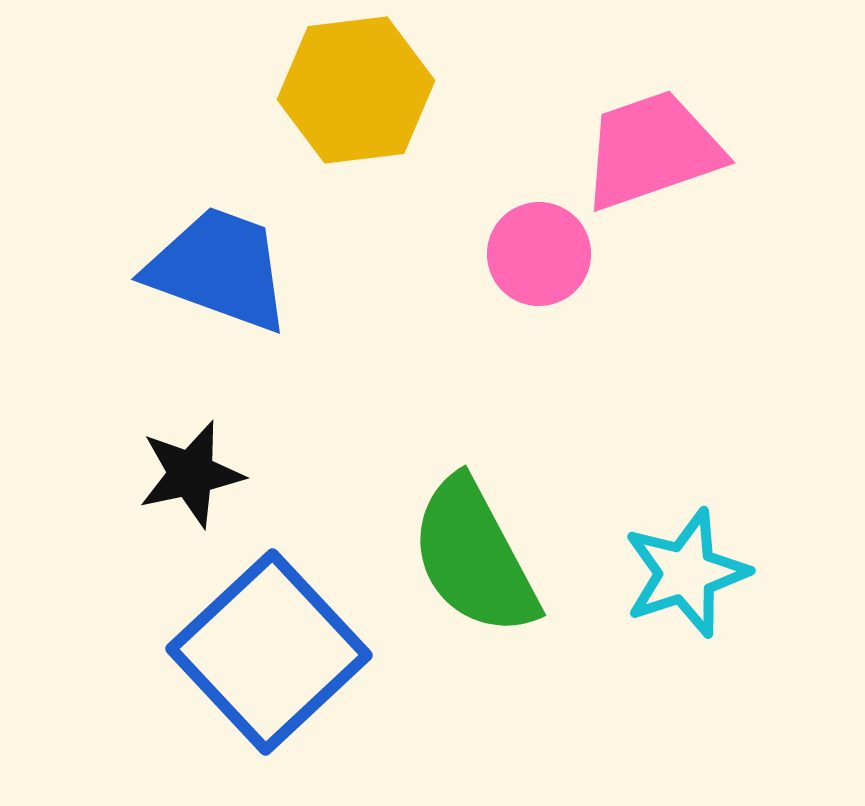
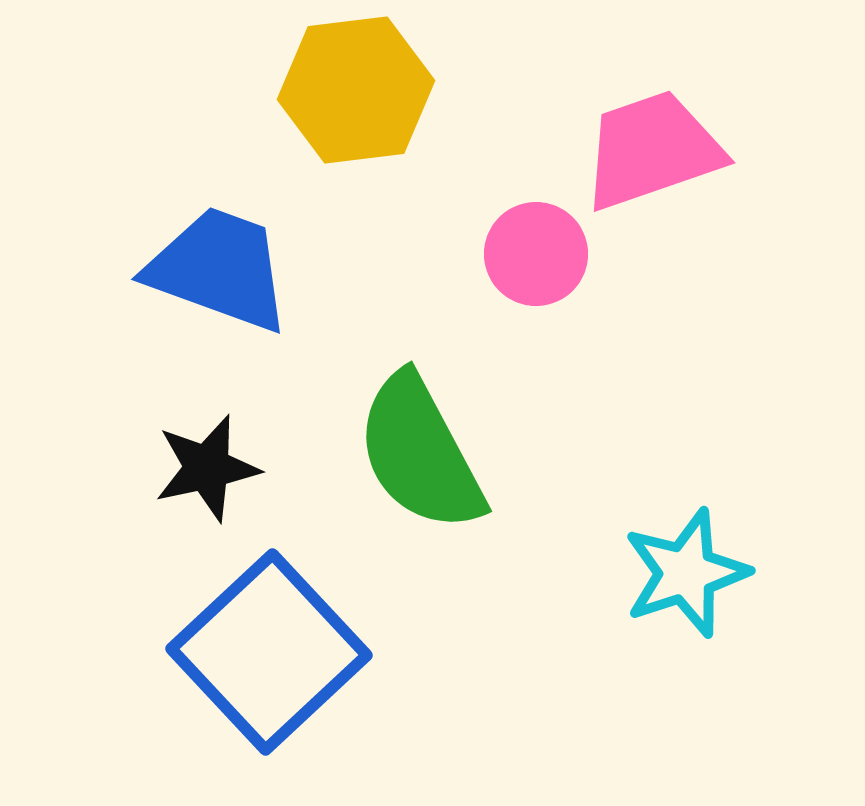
pink circle: moved 3 px left
black star: moved 16 px right, 6 px up
green semicircle: moved 54 px left, 104 px up
